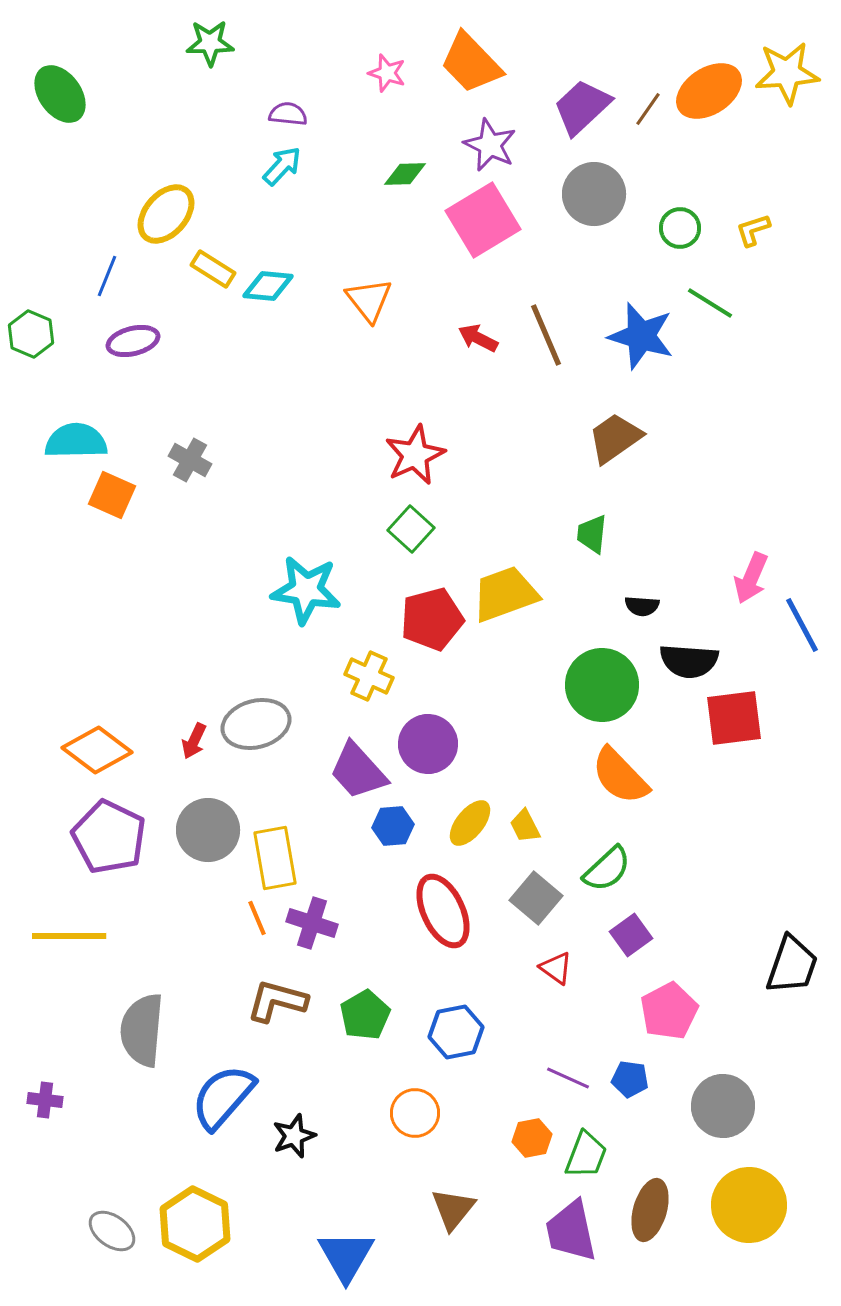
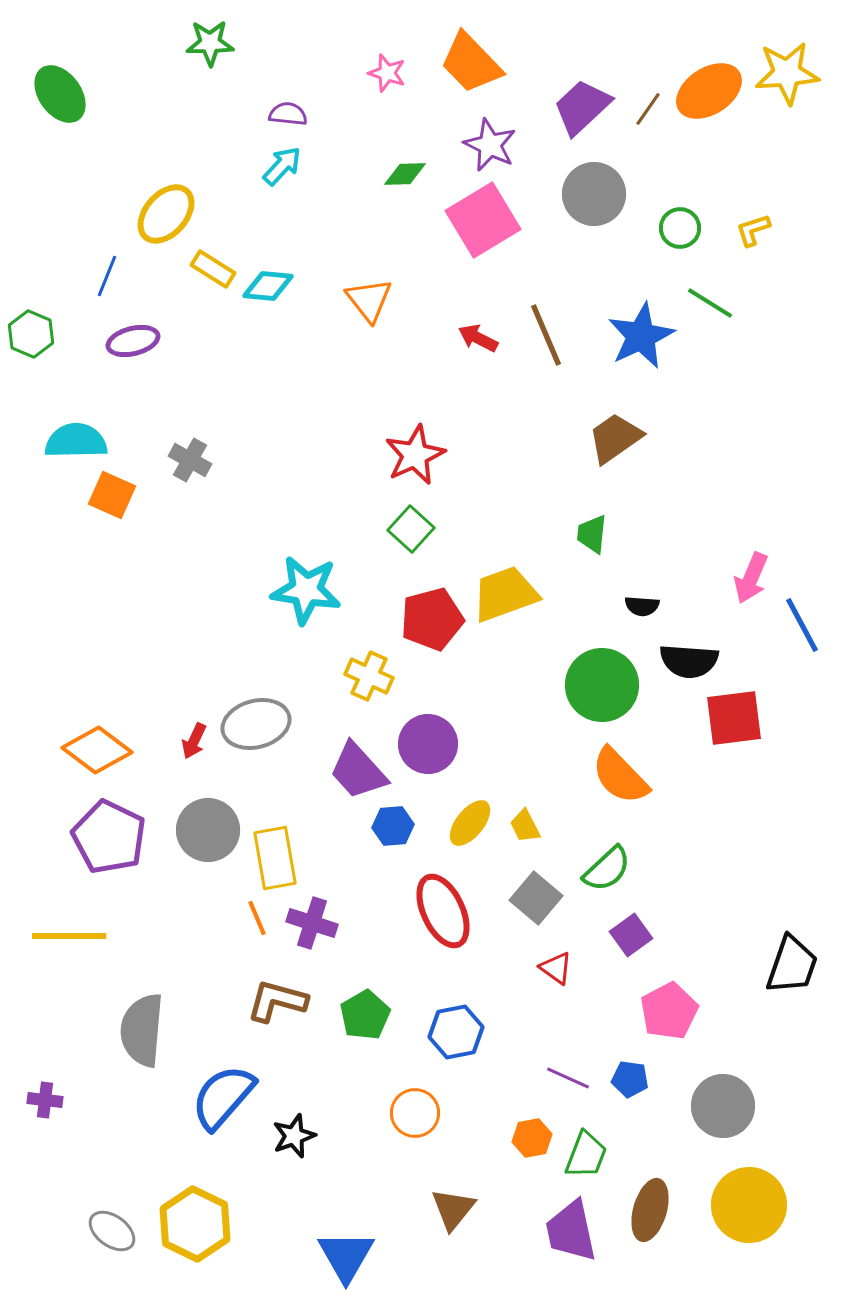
blue star at (641, 336): rotated 30 degrees clockwise
